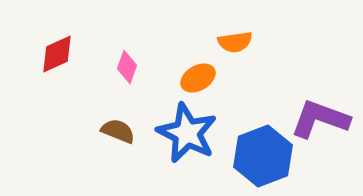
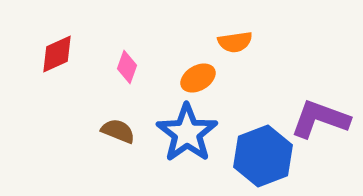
blue star: rotated 10 degrees clockwise
